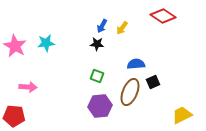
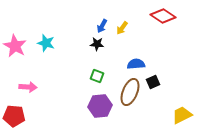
cyan star: rotated 24 degrees clockwise
